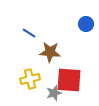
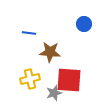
blue circle: moved 2 px left
blue line: rotated 24 degrees counterclockwise
